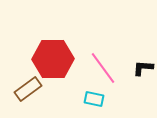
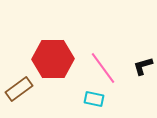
black L-shape: moved 2 px up; rotated 20 degrees counterclockwise
brown rectangle: moved 9 px left
